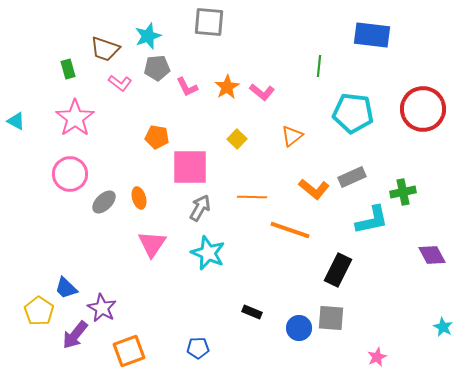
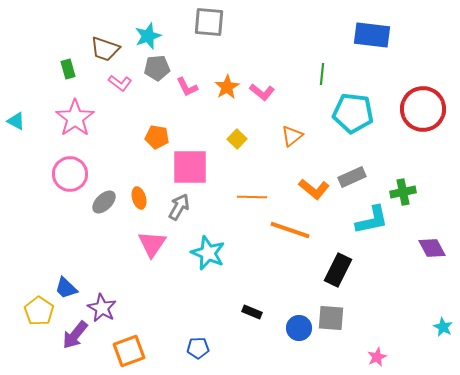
green line at (319, 66): moved 3 px right, 8 px down
gray arrow at (200, 208): moved 21 px left, 1 px up
purple diamond at (432, 255): moved 7 px up
